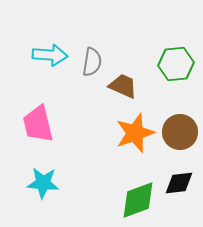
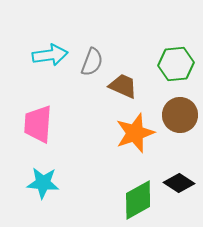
cyan arrow: rotated 12 degrees counterclockwise
gray semicircle: rotated 12 degrees clockwise
pink trapezoid: rotated 18 degrees clockwise
brown circle: moved 17 px up
black diamond: rotated 40 degrees clockwise
green diamond: rotated 9 degrees counterclockwise
